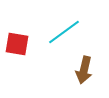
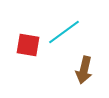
red square: moved 11 px right, 1 px down
